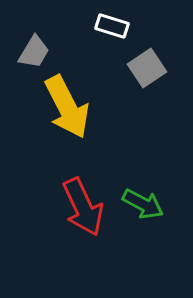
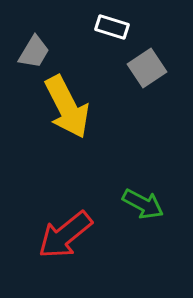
white rectangle: moved 1 px down
red arrow: moved 18 px left, 28 px down; rotated 76 degrees clockwise
